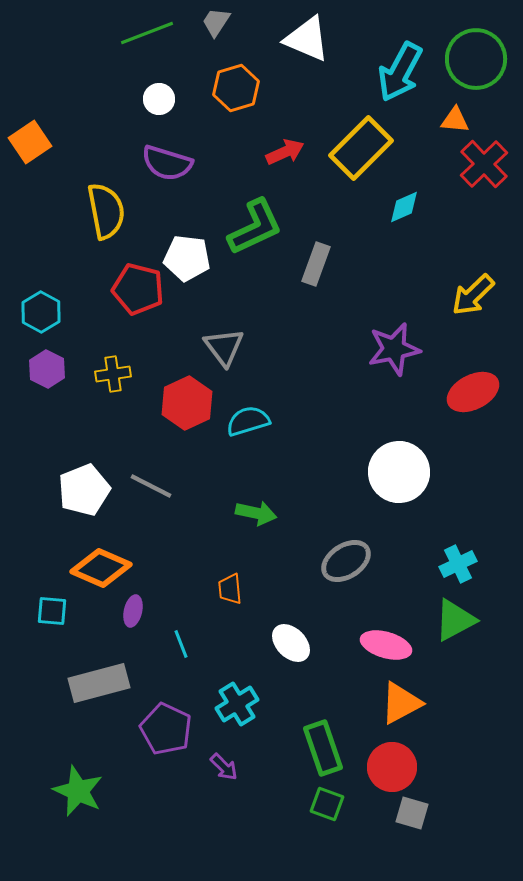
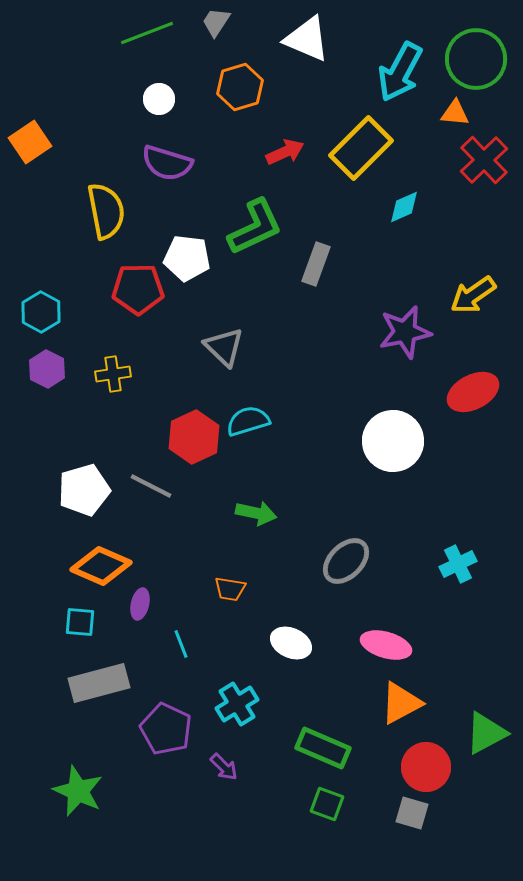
orange hexagon at (236, 88): moved 4 px right, 1 px up
orange triangle at (455, 120): moved 7 px up
red cross at (484, 164): moved 4 px up
red pentagon at (138, 289): rotated 15 degrees counterclockwise
yellow arrow at (473, 295): rotated 9 degrees clockwise
gray triangle at (224, 347): rotated 9 degrees counterclockwise
purple star at (394, 349): moved 11 px right, 17 px up
red hexagon at (187, 403): moved 7 px right, 34 px down
white circle at (399, 472): moved 6 px left, 31 px up
white pentagon at (84, 490): rotated 6 degrees clockwise
gray ellipse at (346, 561): rotated 12 degrees counterclockwise
orange diamond at (101, 568): moved 2 px up
orange trapezoid at (230, 589): rotated 76 degrees counterclockwise
cyan square at (52, 611): moved 28 px right, 11 px down
purple ellipse at (133, 611): moved 7 px right, 7 px up
green triangle at (455, 620): moved 31 px right, 113 px down
white ellipse at (291, 643): rotated 21 degrees counterclockwise
green rectangle at (323, 748): rotated 48 degrees counterclockwise
red circle at (392, 767): moved 34 px right
